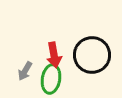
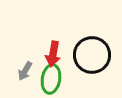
red arrow: moved 1 px left, 1 px up; rotated 20 degrees clockwise
